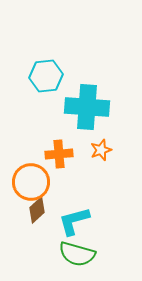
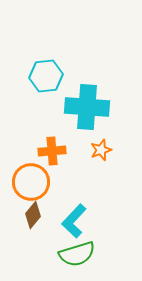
orange cross: moved 7 px left, 3 px up
brown diamond: moved 4 px left, 5 px down; rotated 8 degrees counterclockwise
cyan L-shape: rotated 32 degrees counterclockwise
green semicircle: rotated 33 degrees counterclockwise
